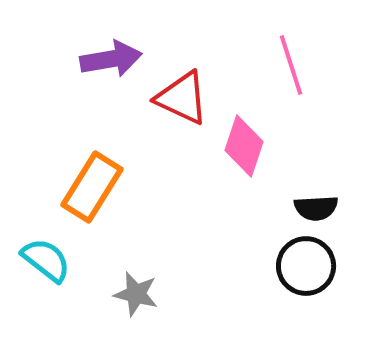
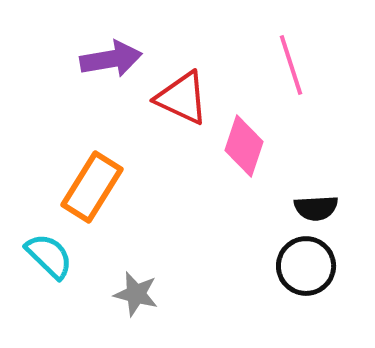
cyan semicircle: moved 3 px right, 4 px up; rotated 6 degrees clockwise
